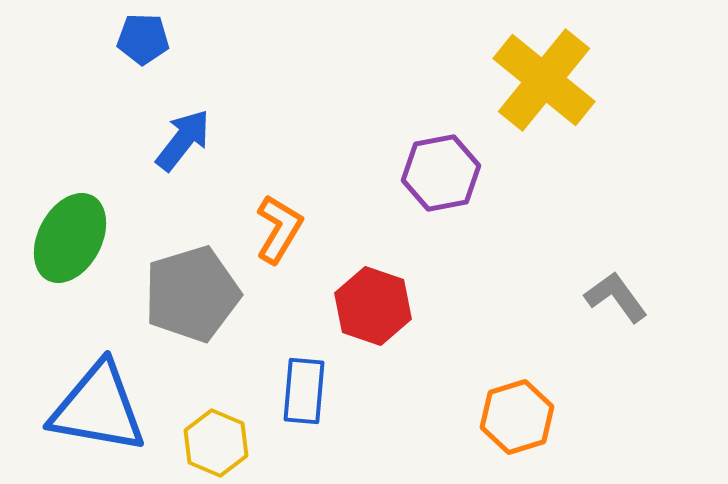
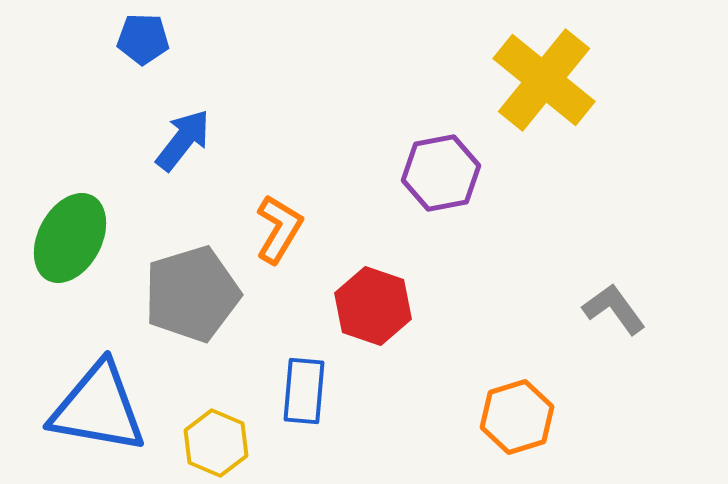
gray L-shape: moved 2 px left, 12 px down
